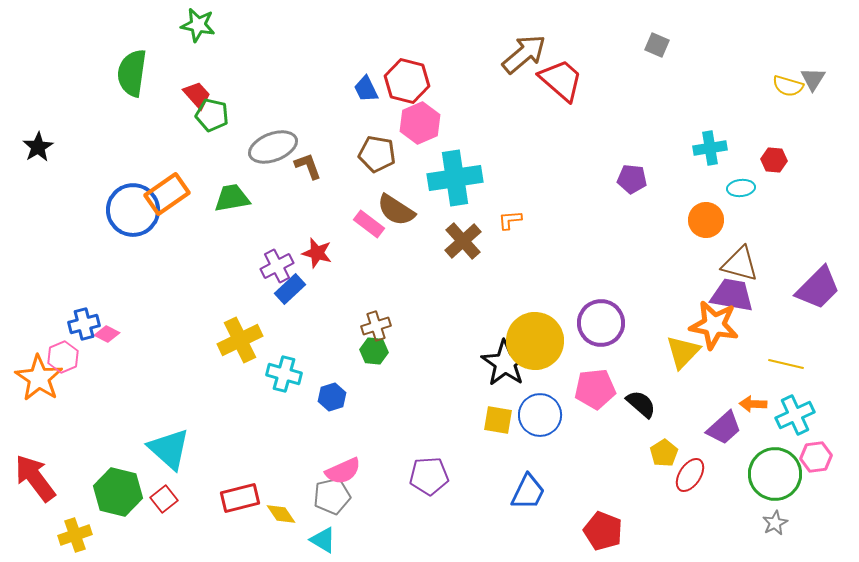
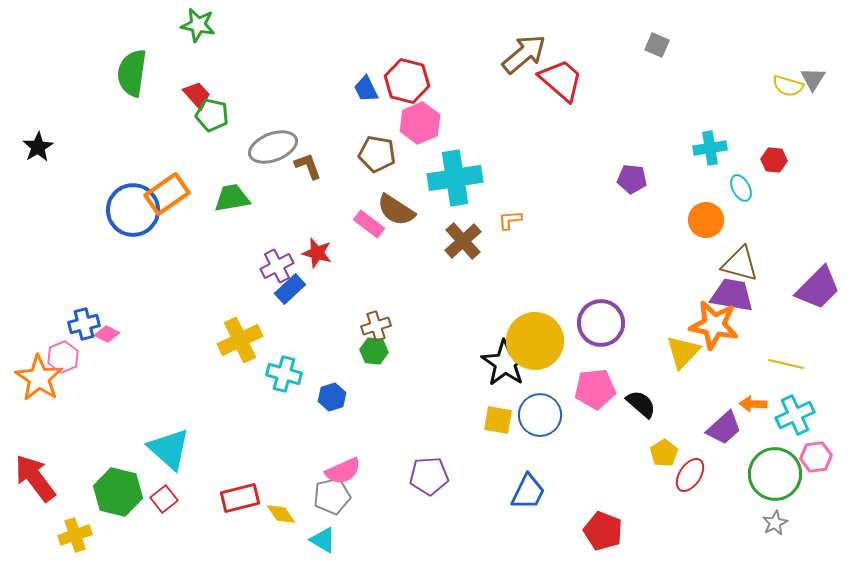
cyan ellipse at (741, 188): rotated 68 degrees clockwise
